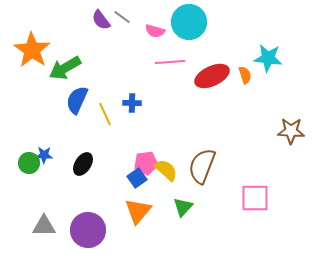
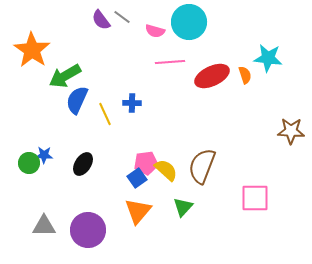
green arrow: moved 8 px down
